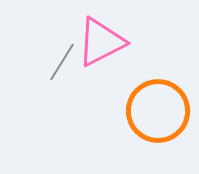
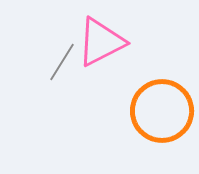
orange circle: moved 4 px right
